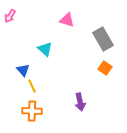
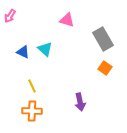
blue triangle: moved 18 px up; rotated 24 degrees counterclockwise
